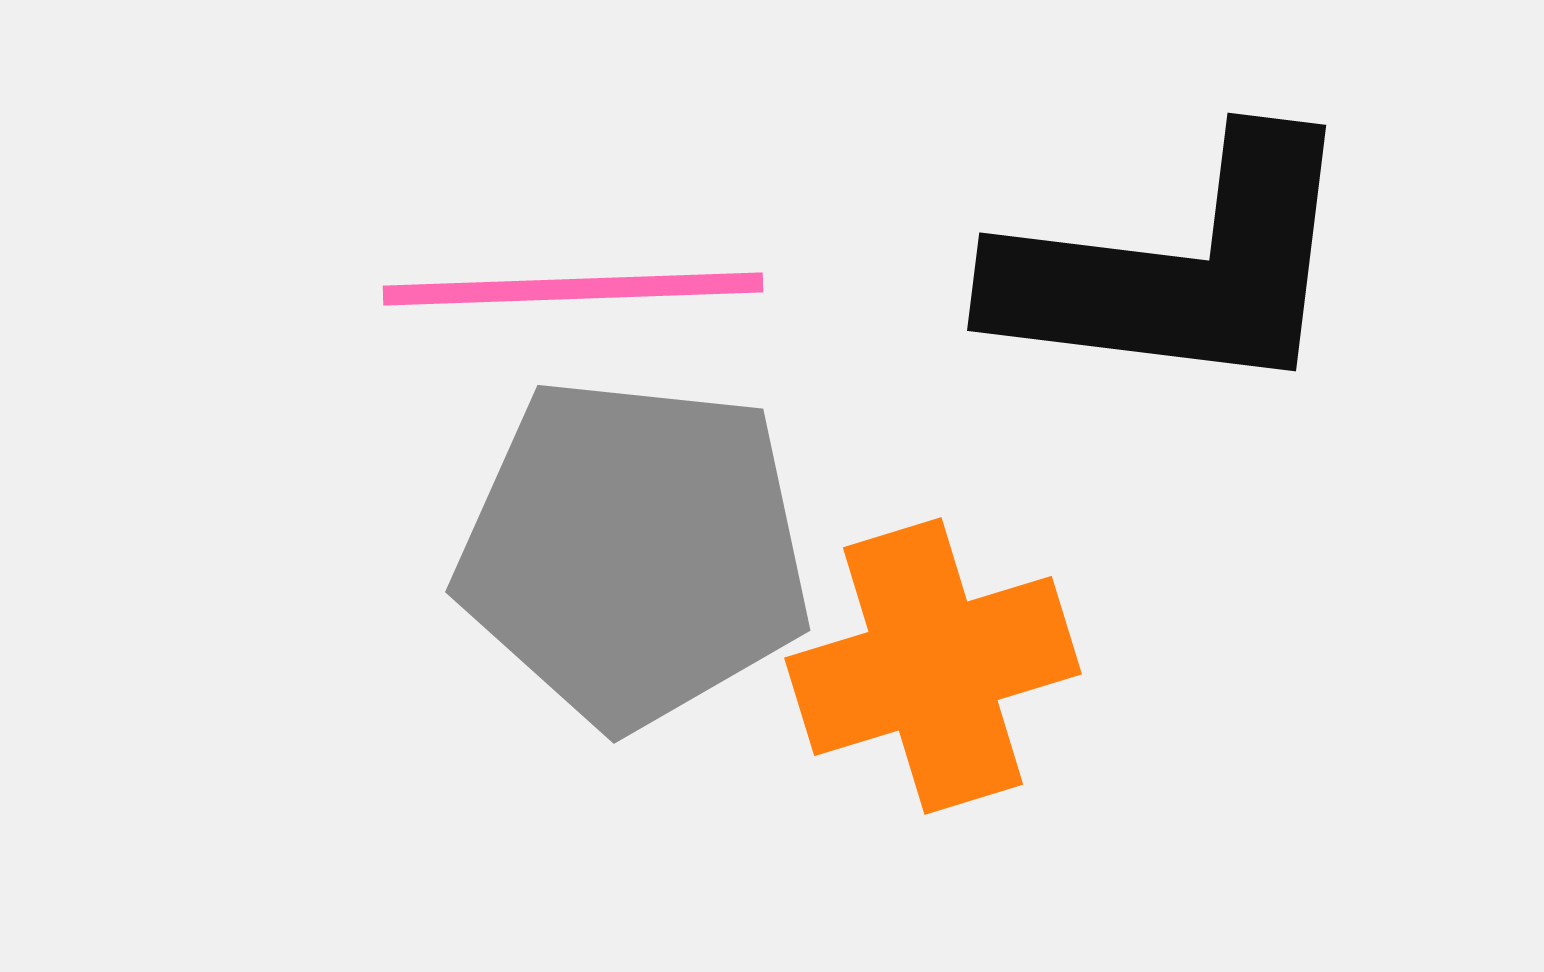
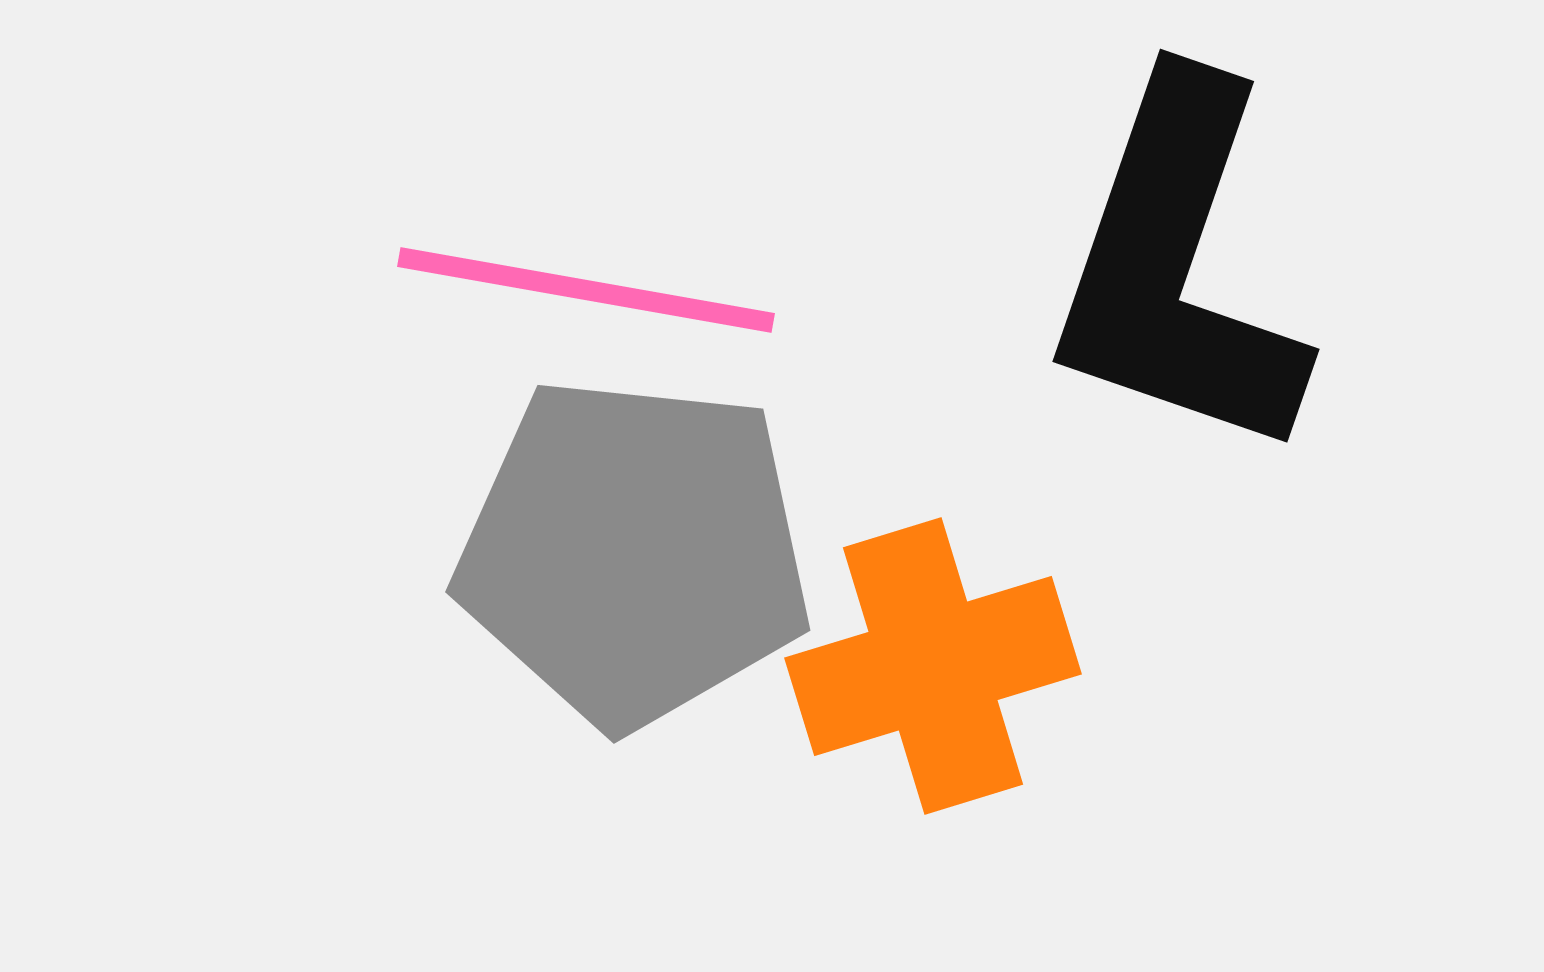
black L-shape: rotated 102 degrees clockwise
pink line: moved 13 px right, 1 px down; rotated 12 degrees clockwise
